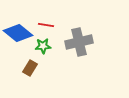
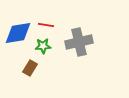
blue diamond: rotated 48 degrees counterclockwise
